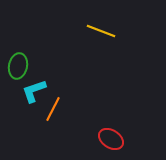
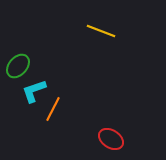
green ellipse: rotated 30 degrees clockwise
